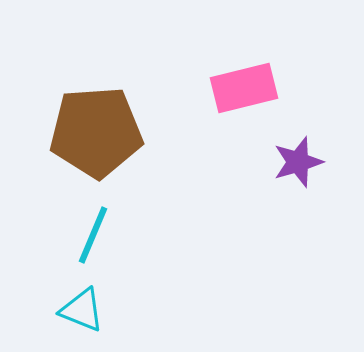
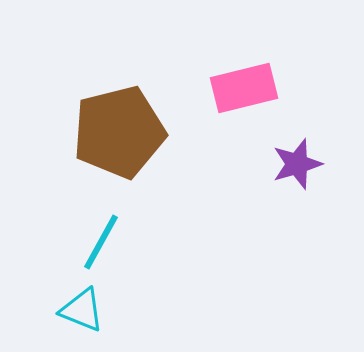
brown pentagon: moved 23 px right; rotated 10 degrees counterclockwise
purple star: moved 1 px left, 2 px down
cyan line: moved 8 px right, 7 px down; rotated 6 degrees clockwise
